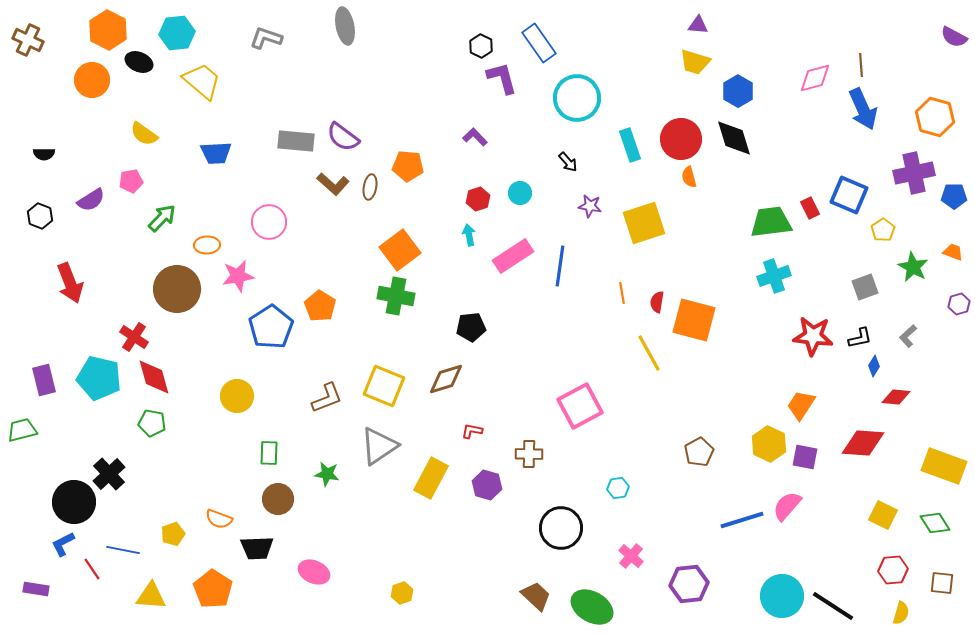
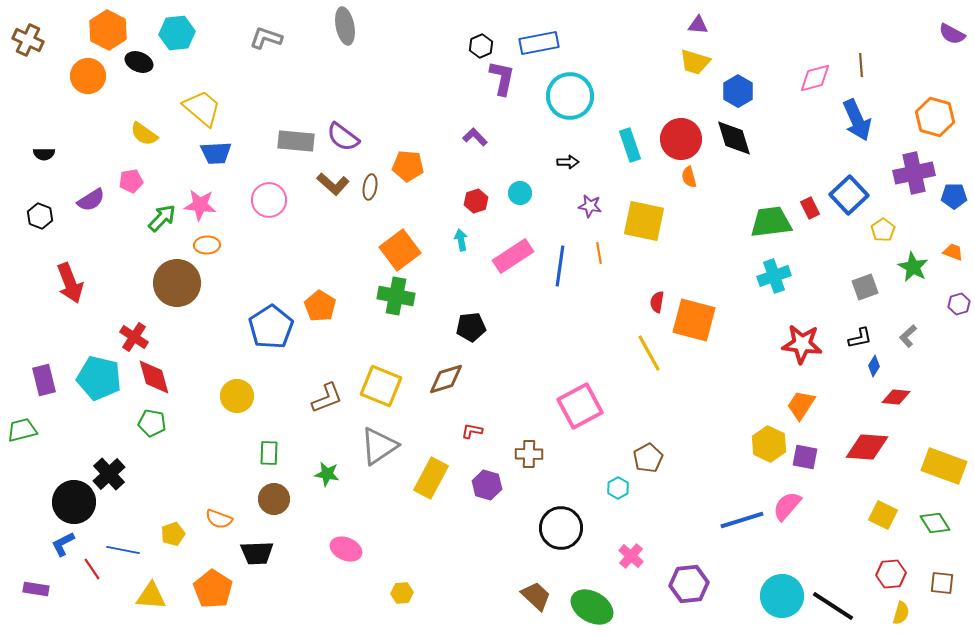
purple semicircle at (954, 37): moved 2 px left, 3 px up
blue rectangle at (539, 43): rotated 66 degrees counterclockwise
black hexagon at (481, 46): rotated 10 degrees clockwise
purple L-shape at (502, 78): rotated 27 degrees clockwise
orange circle at (92, 80): moved 4 px left, 4 px up
yellow trapezoid at (202, 81): moved 27 px down
cyan circle at (577, 98): moved 7 px left, 2 px up
blue arrow at (863, 109): moved 6 px left, 11 px down
black arrow at (568, 162): rotated 50 degrees counterclockwise
blue square at (849, 195): rotated 24 degrees clockwise
red hexagon at (478, 199): moved 2 px left, 2 px down
pink circle at (269, 222): moved 22 px up
yellow square at (644, 223): moved 2 px up; rotated 30 degrees clockwise
cyan arrow at (469, 235): moved 8 px left, 5 px down
pink star at (238, 276): moved 38 px left, 71 px up; rotated 16 degrees clockwise
brown circle at (177, 289): moved 6 px up
orange line at (622, 293): moved 23 px left, 40 px up
red star at (813, 336): moved 11 px left, 8 px down
yellow square at (384, 386): moved 3 px left
red diamond at (863, 443): moved 4 px right, 4 px down
brown pentagon at (699, 452): moved 51 px left, 6 px down
cyan hexagon at (618, 488): rotated 20 degrees counterclockwise
brown circle at (278, 499): moved 4 px left
black trapezoid at (257, 548): moved 5 px down
red hexagon at (893, 570): moved 2 px left, 4 px down
pink ellipse at (314, 572): moved 32 px right, 23 px up
yellow hexagon at (402, 593): rotated 15 degrees clockwise
